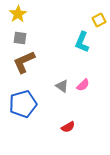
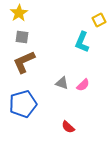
yellow star: moved 1 px right, 1 px up
gray square: moved 2 px right, 1 px up
gray triangle: moved 3 px up; rotated 16 degrees counterclockwise
red semicircle: rotated 72 degrees clockwise
